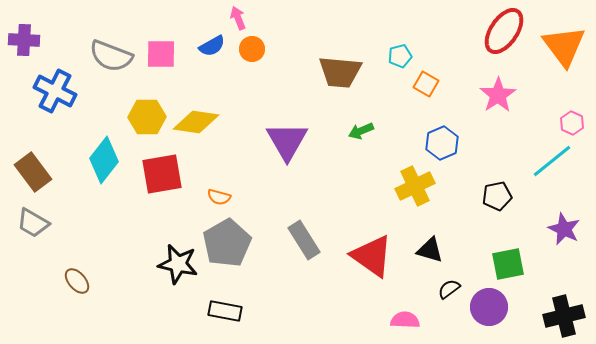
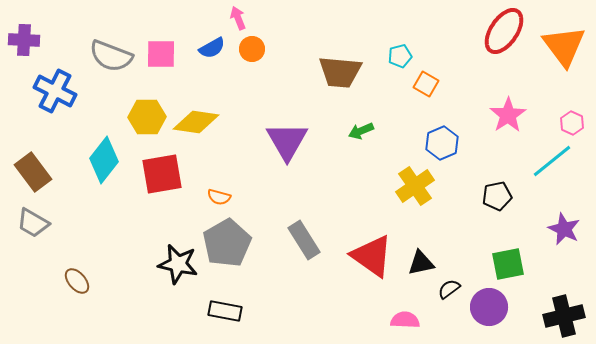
blue semicircle: moved 2 px down
pink star: moved 10 px right, 20 px down
yellow cross: rotated 9 degrees counterclockwise
black triangle: moved 9 px left, 13 px down; rotated 28 degrees counterclockwise
